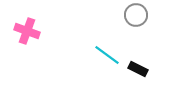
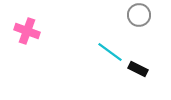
gray circle: moved 3 px right
cyan line: moved 3 px right, 3 px up
